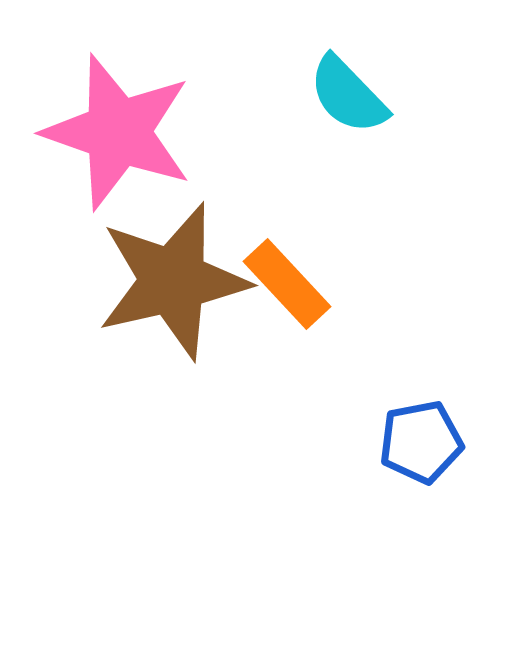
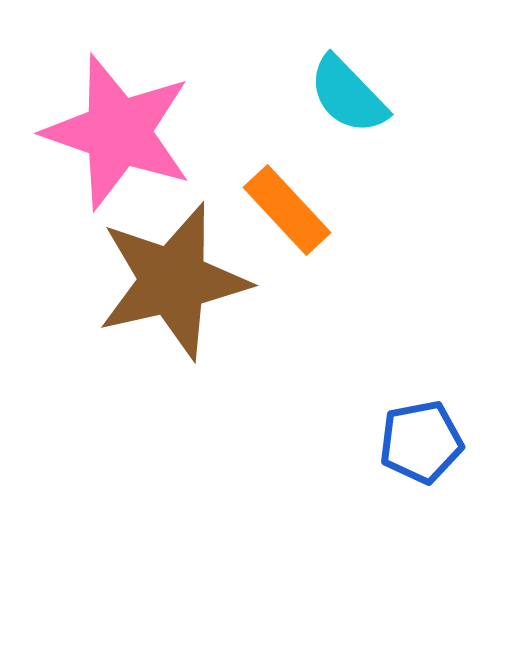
orange rectangle: moved 74 px up
